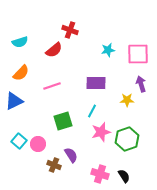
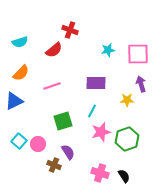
purple semicircle: moved 3 px left, 3 px up
pink cross: moved 1 px up
